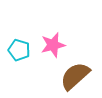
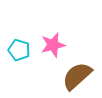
brown semicircle: moved 2 px right
